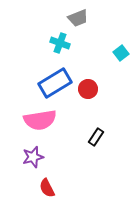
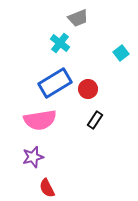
cyan cross: rotated 18 degrees clockwise
black rectangle: moved 1 px left, 17 px up
